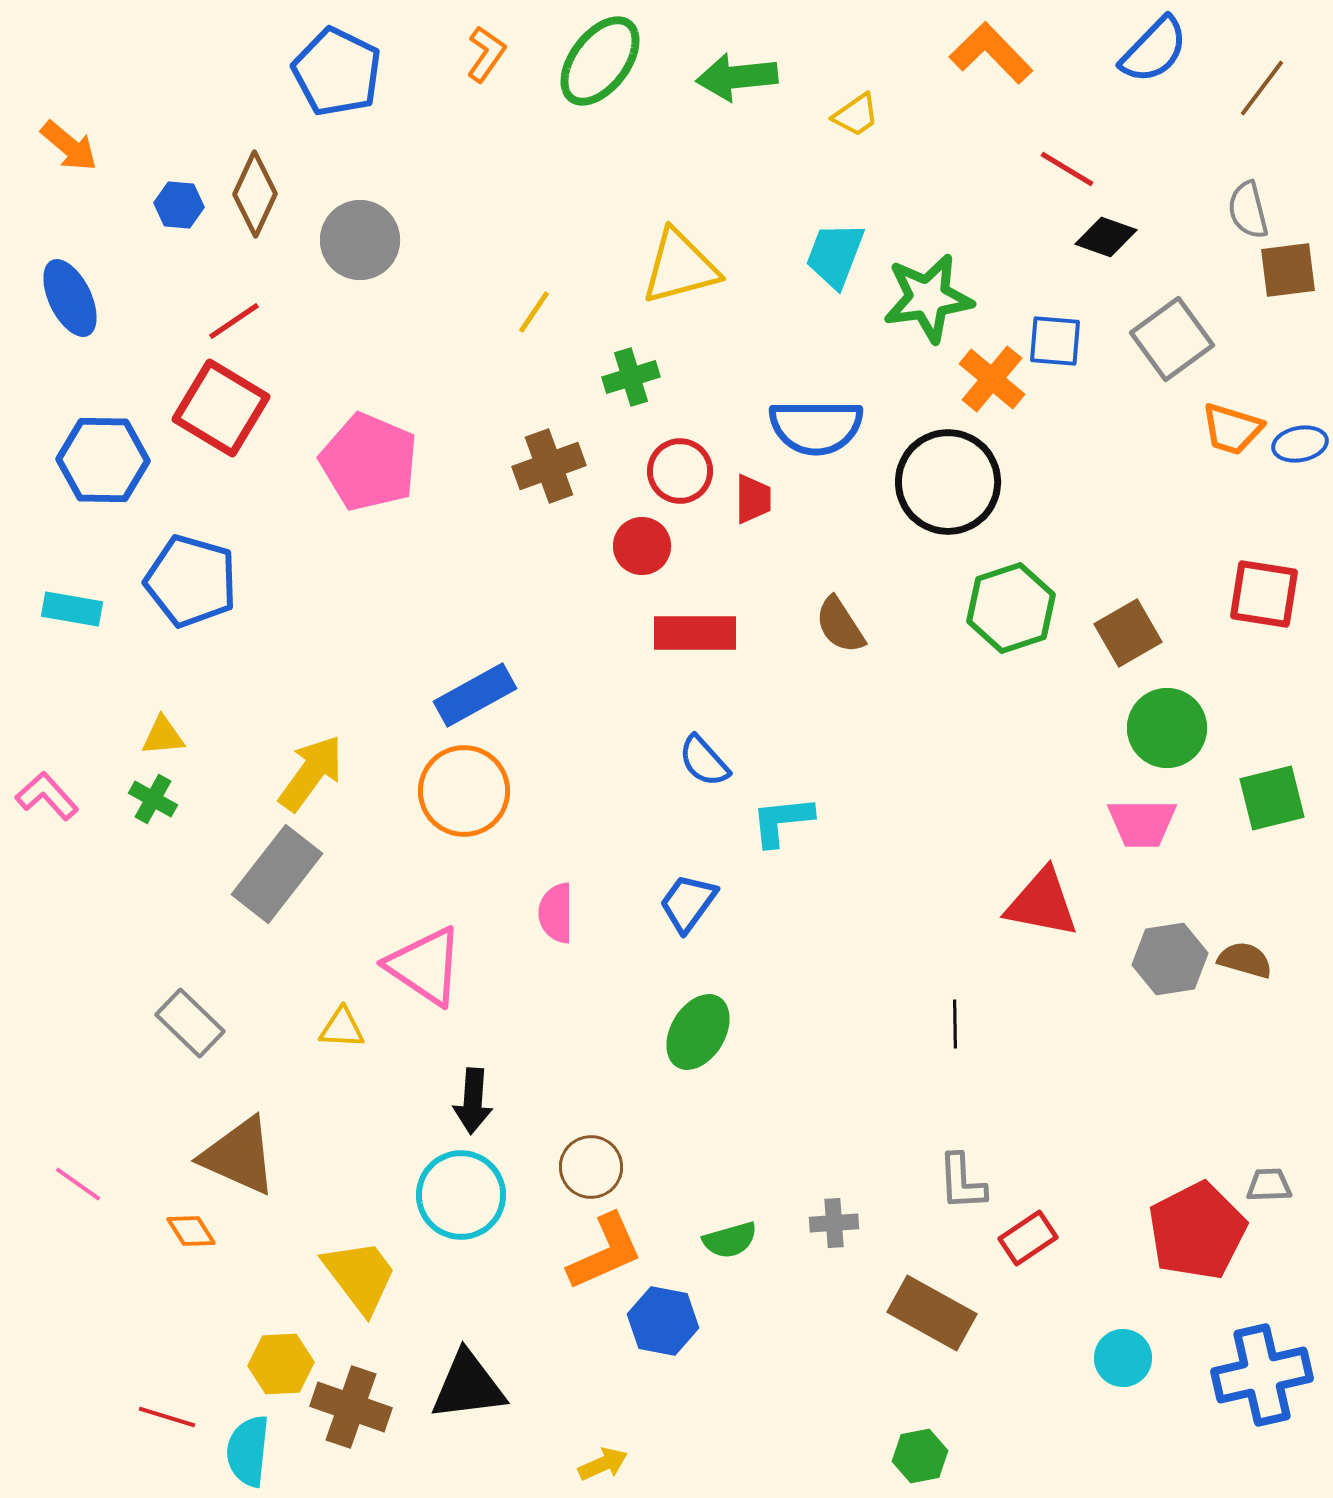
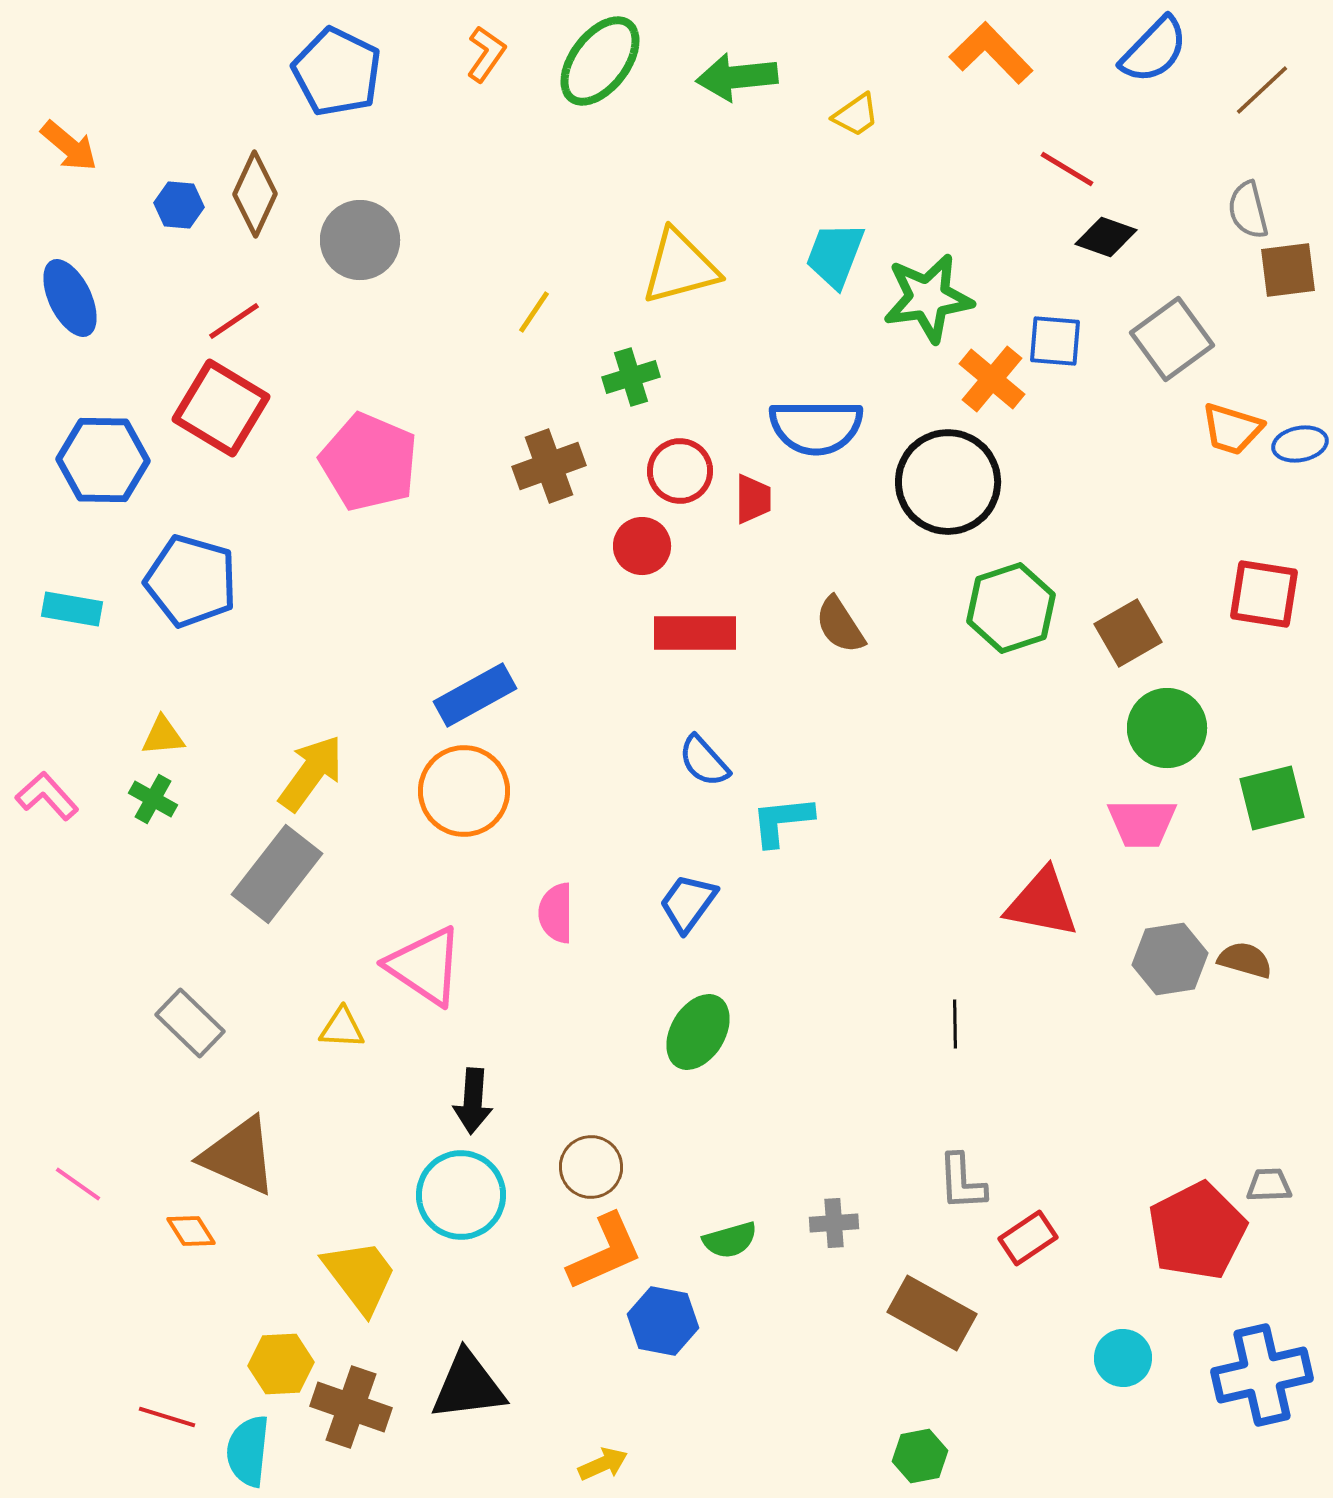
brown line at (1262, 88): moved 2 px down; rotated 10 degrees clockwise
